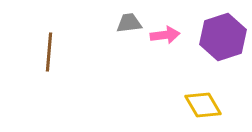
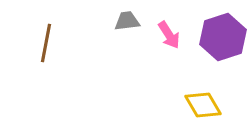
gray trapezoid: moved 2 px left, 2 px up
pink arrow: moved 4 px right; rotated 64 degrees clockwise
brown line: moved 3 px left, 9 px up; rotated 6 degrees clockwise
